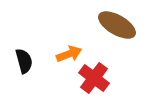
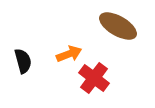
brown ellipse: moved 1 px right, 1 px down
black semicircle: moved 1 px left
